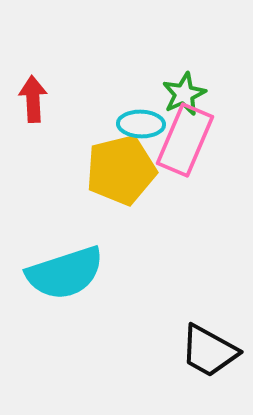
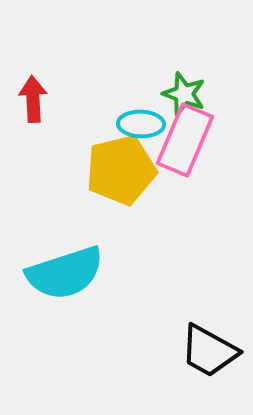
green star: rotated 27 degrees counterclockwise
